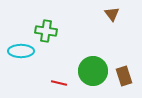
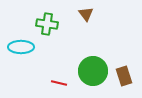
brown triangle: moved 26 px left
green cross: moved 1 px right, 7 px up
cyan ellipse: moved 4 px up
